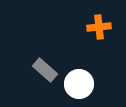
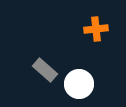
orange cross: moved 3 px left, 2 px down
